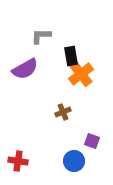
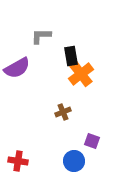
purple semicircle: moved 8 px left, 1 px up
